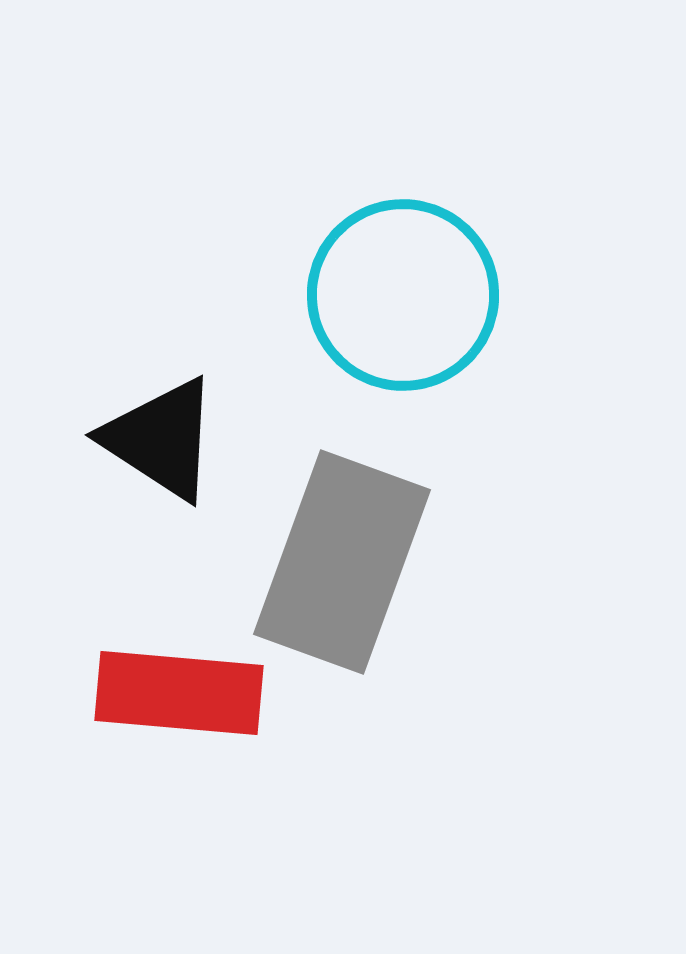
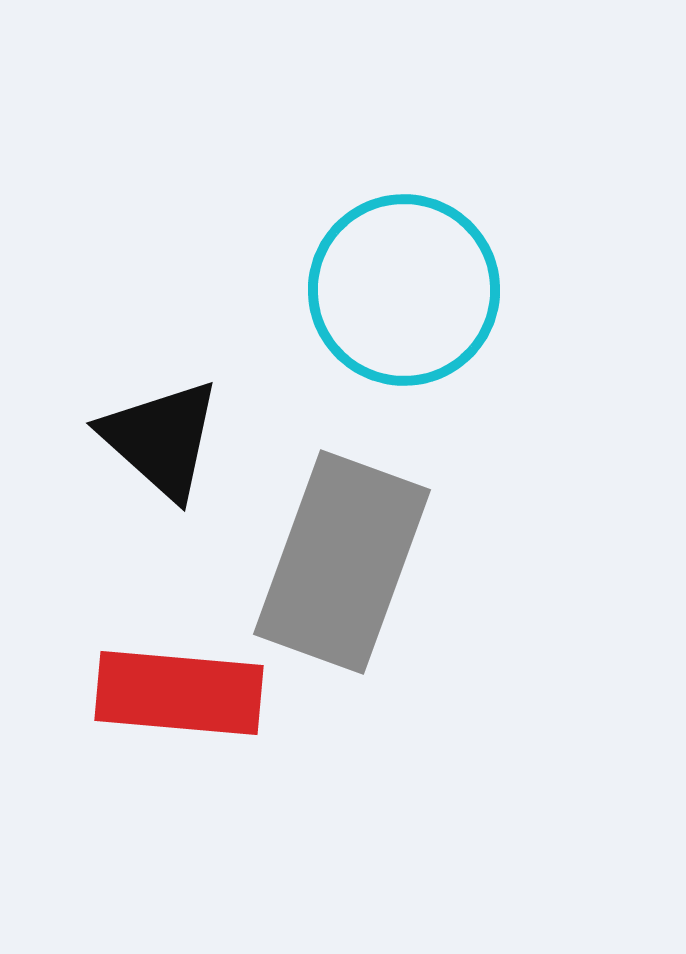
cyan circle: moved 1 px right, 5 px up
black triangle: rotated 9 degrees clockwise
